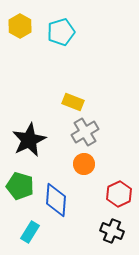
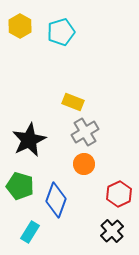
blue diamond: rotated 16 degrees clockwise
black cross: rotated 25 degrees clockwise
